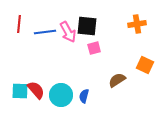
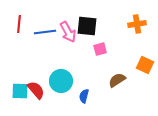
pink square: moved 6 px right, 1 px down
cyan circle: moved 14 px up
